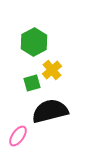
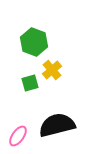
green hexagon: rotated 12 degrees counterclockwise
green square: moved 2 px left
black semicircle: moved 7 px right, 14 px down
